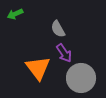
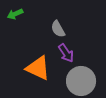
purple arrow: moved 2 px right
orange triangle: rotated 28 degrees counterclockwise
gray circle: moved 3 px down
